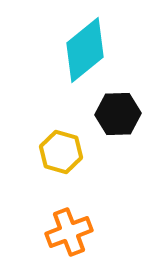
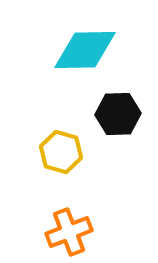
cyan diamond: rotated 38 degrees clockwise
